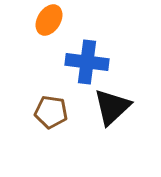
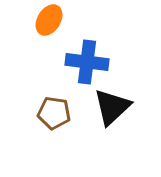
brown pentagon: moved 3 px right, 1 px down
